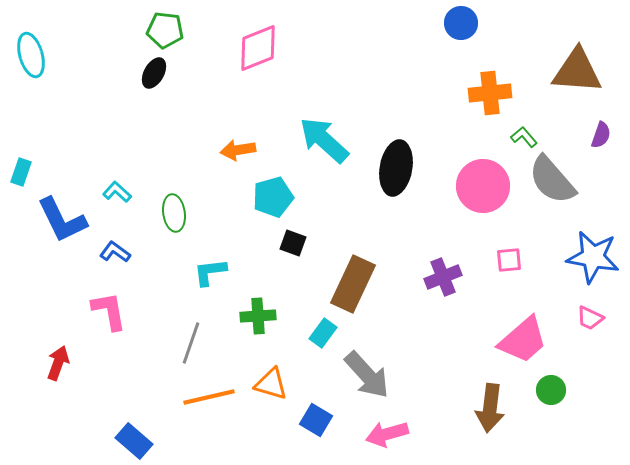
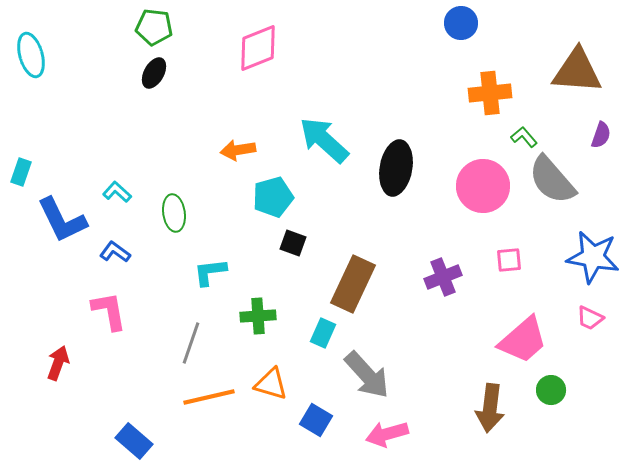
green pentagon at (165, 30): moved 11 px left, 3 px up
cyan rectangle at (323, 333): rotated 12 degrees counterclockwise
